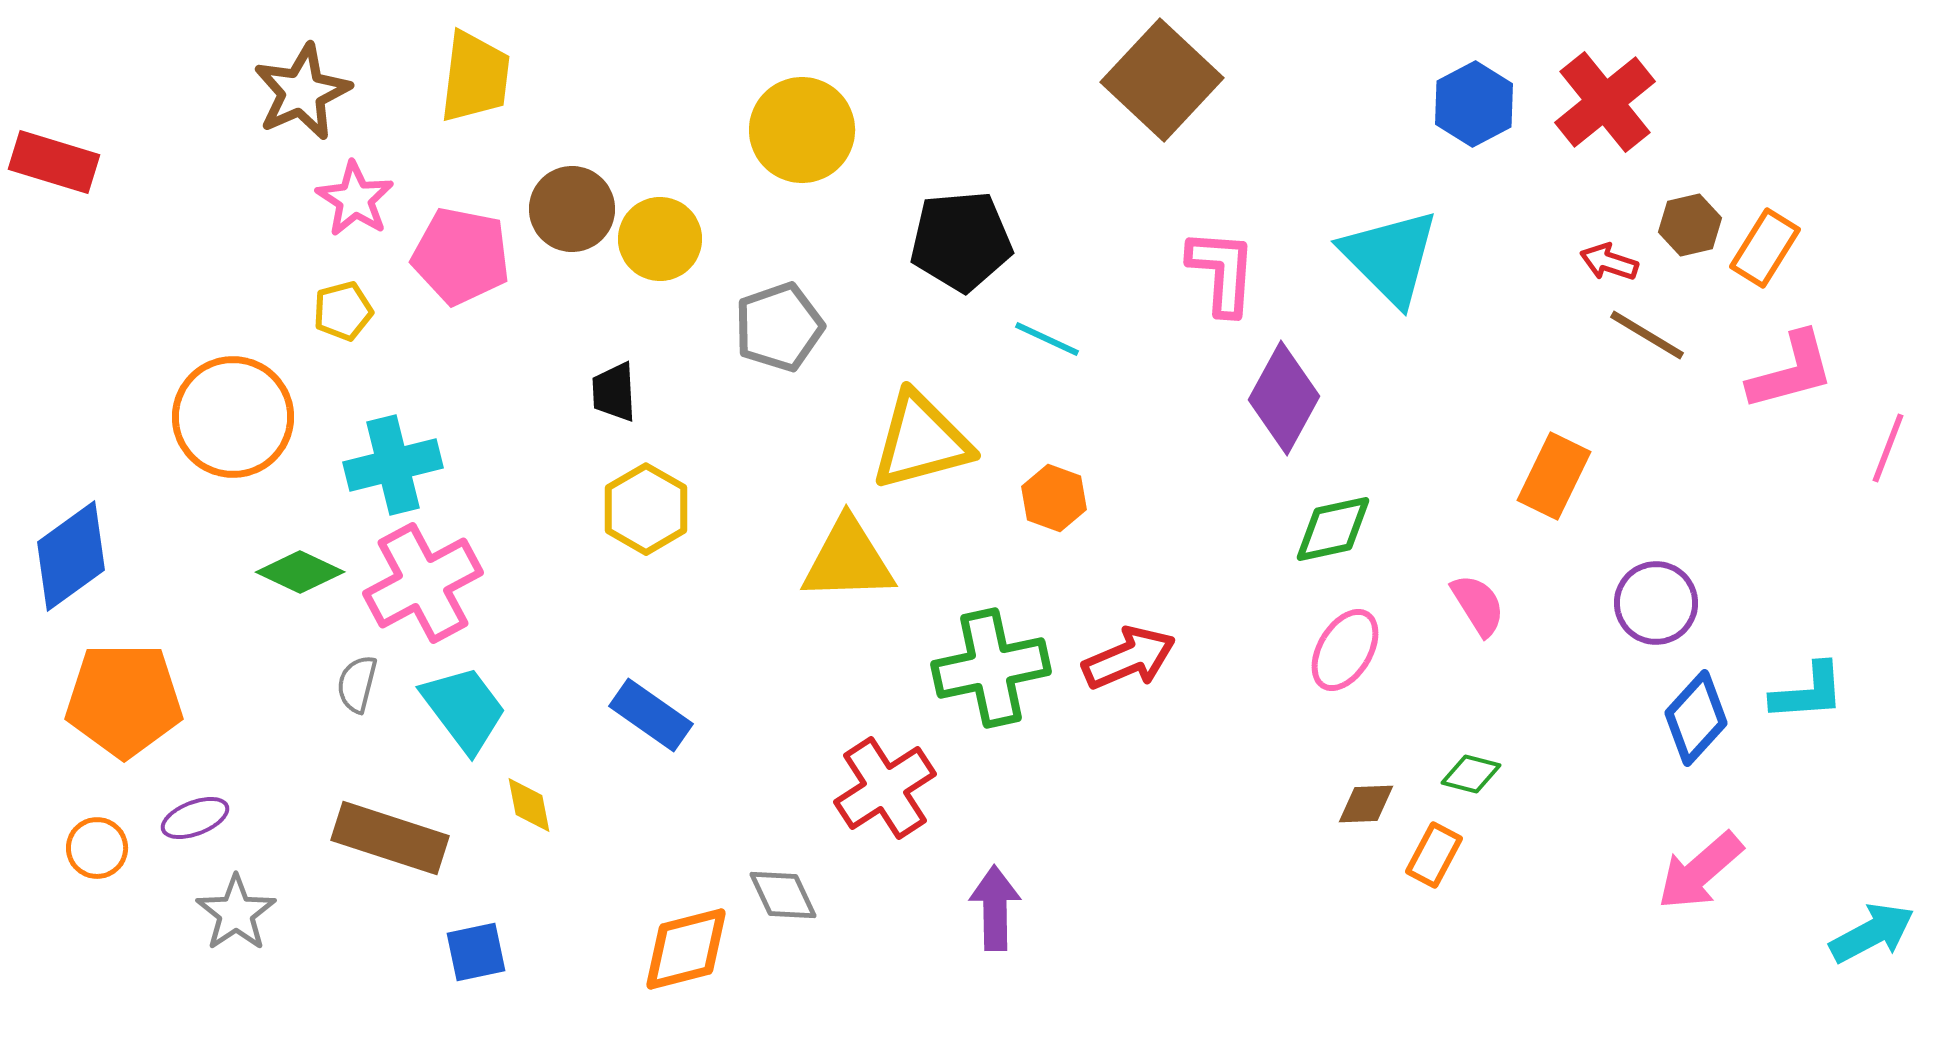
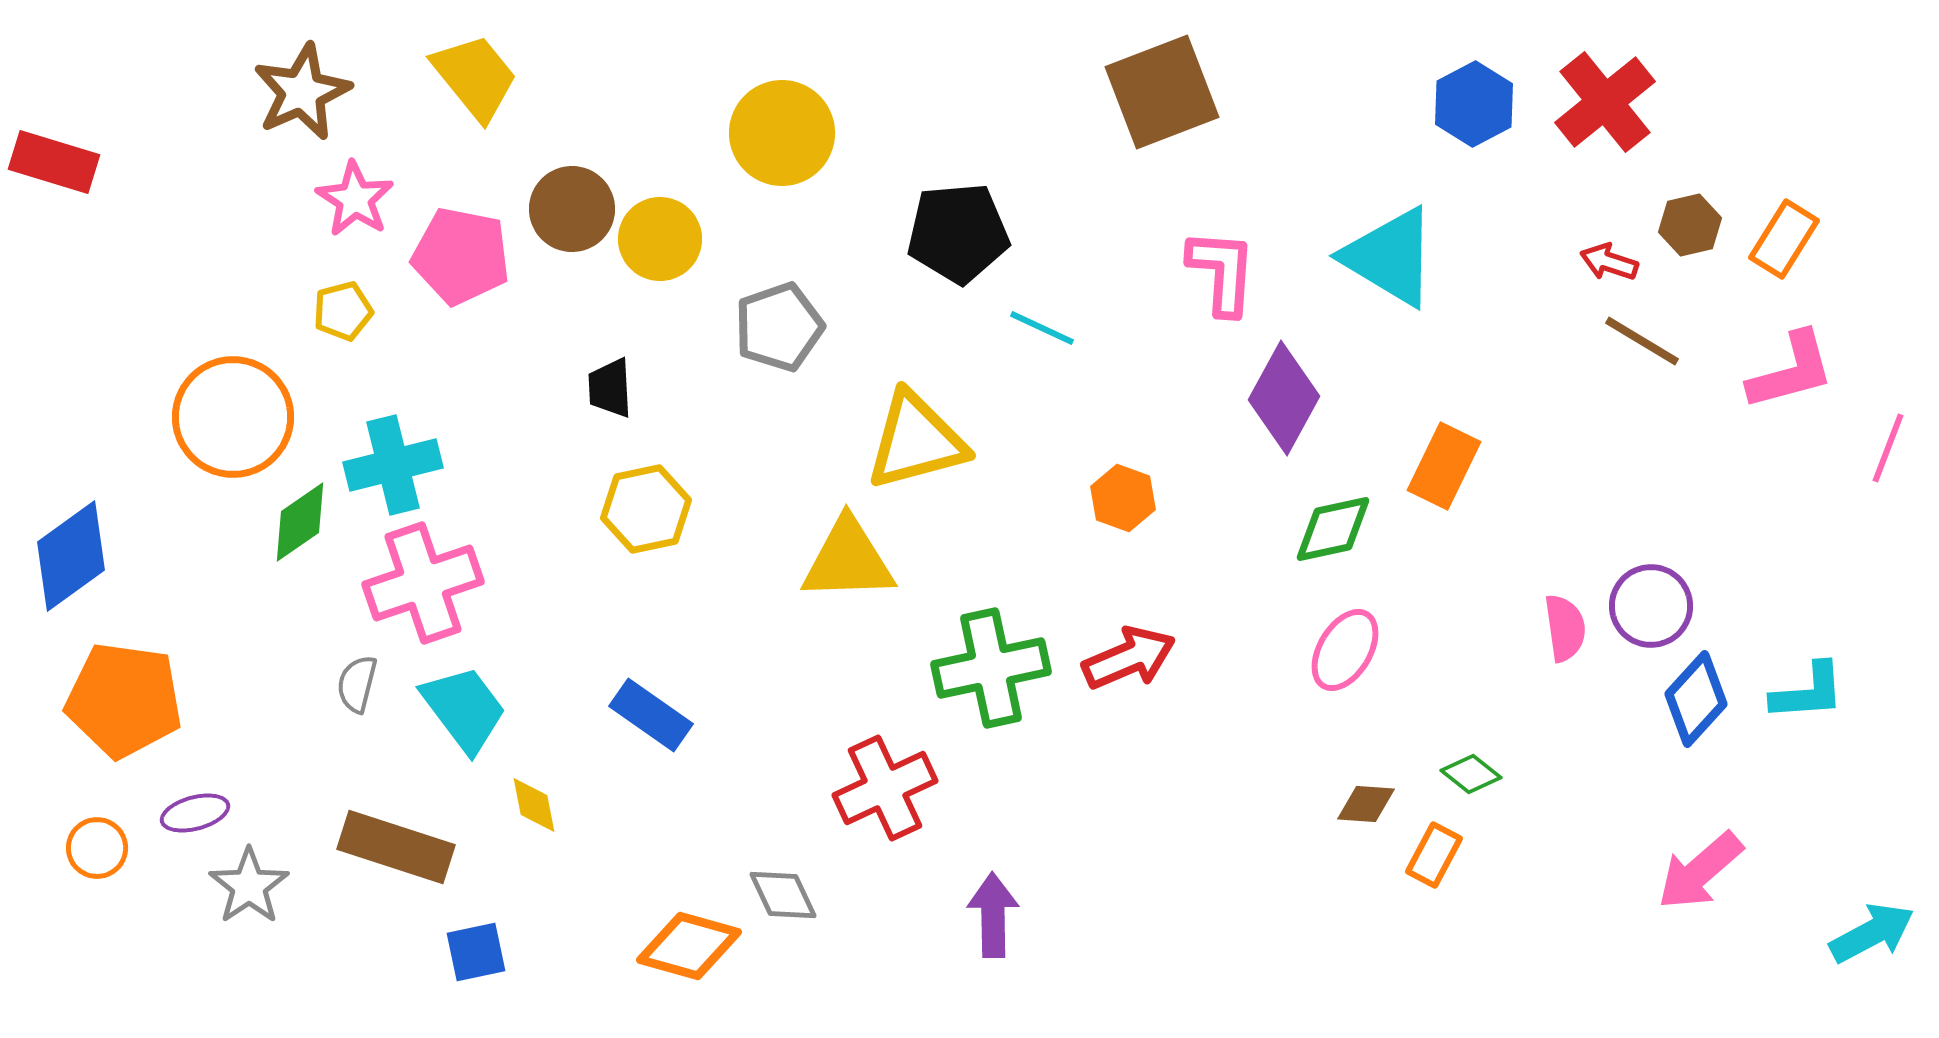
yellow trapezoid at (475, 77): rotated 46 degrees counterclockwise
brown square at (1162, 80): moved 12 px down; rotated 26 degrees clockwise
yellow circle at (802, 130): moved 20 px left, 3 px down
black pentagon at (961, 241): moved 3 px left, 8 px up
orange rectangle at (1765, 248): moved 19 px right, 9 px up
cyan triangle at (1390, 257): rotated 14 degrees counterclockwise
brown line at (1647, 335): moved 5 px left, 6 px down
cyan line at (1047, 339): moved 5 px left, 11 px up
black trapezoid at (614, 392): moved 4 px left, 4 px up
yellow triangle at (921, 441): moved 5 px left
orange rectangle at (1554, 476): moved 110 px left, 10 px up
orange hexagon at (1054, 498): moved 69 px right
yellow hexagon at (646, 509): rotated 18 degrees clockwise
green diamond at (300, 572): moved 50 px up; rotated 60 degrees counterclockwise
pink cross at (423, 583): rotated 9 degrees clockwise
purple circle at (1656, 603): moved 5 px left, 3 px down
pink semicircle at (1478, 605): moved 87 px right, 23 px down; rotated 24 degrees clockwise
orange pentagon at (124, 700): rotated 8 degrees clockwise
blue diamond at (1696, 718): moved 19 px up
green diamond at (1471, 774): rotated 24 degrees clockwise
red cross at (885, 788): rotated 8 degrees clockwise
brown diamond at (1366, 804): rotated 6 degrees clockwise
yellow diamond at (529, 805): moved 5 px right
purple ellipse at (195, 818): moved 5 px up; rotated 6 degrees clockwise
brown rectangle at (390, 838): moved 6 px right, 9 px down
purple arrow at (995, 908): moved 2 px left, 7 px down
gray star at (236, 913): moved 13 px right, 27 px up
orange diamond at (686, 949): moved 3 px right, 3 px up; rotated 30 degrees clockwise
